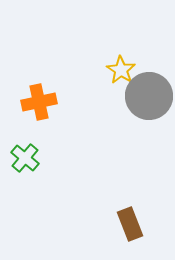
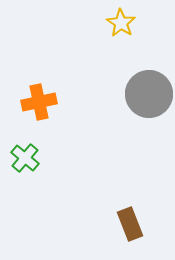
yellow star: moved 47 px up
gray circle: moved 2 px up
